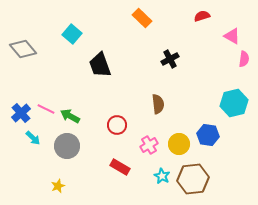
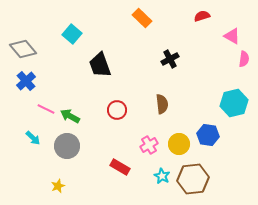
brown semicircle: moved 4 px right
blue cross: moved 5 px right, 32 px up
red circle: moved 15 px up
